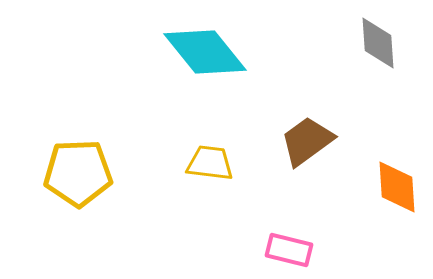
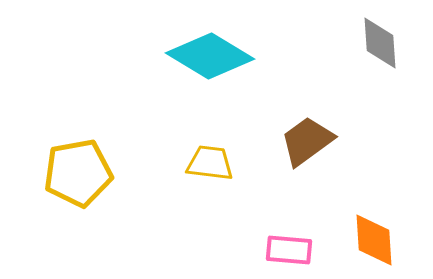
gray diamond: moved 2 px right
cyan diamond: moved 5 px right, 4 px down; rotated 20 degrees counterclockwise
yellow pentagon: rotated 8 degrees counterclockwise
orange diamond: moved 23 px left, 53 px down
pink rectangle: rotated 9 degrees counterclockwise
